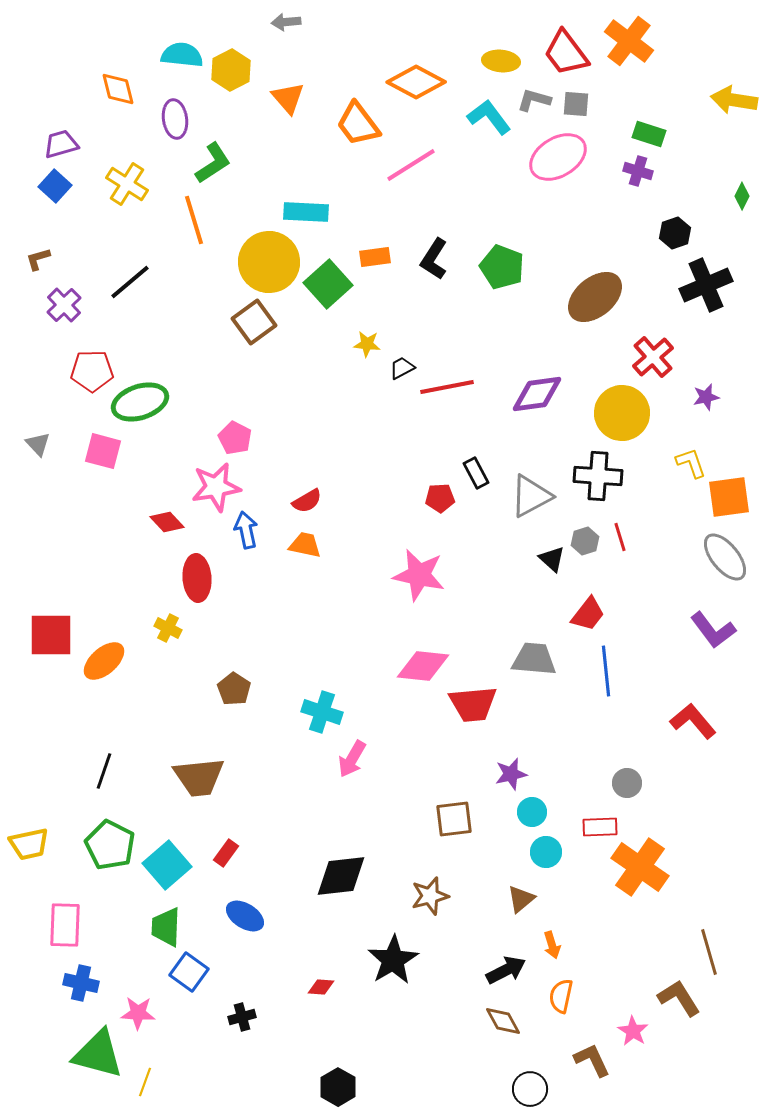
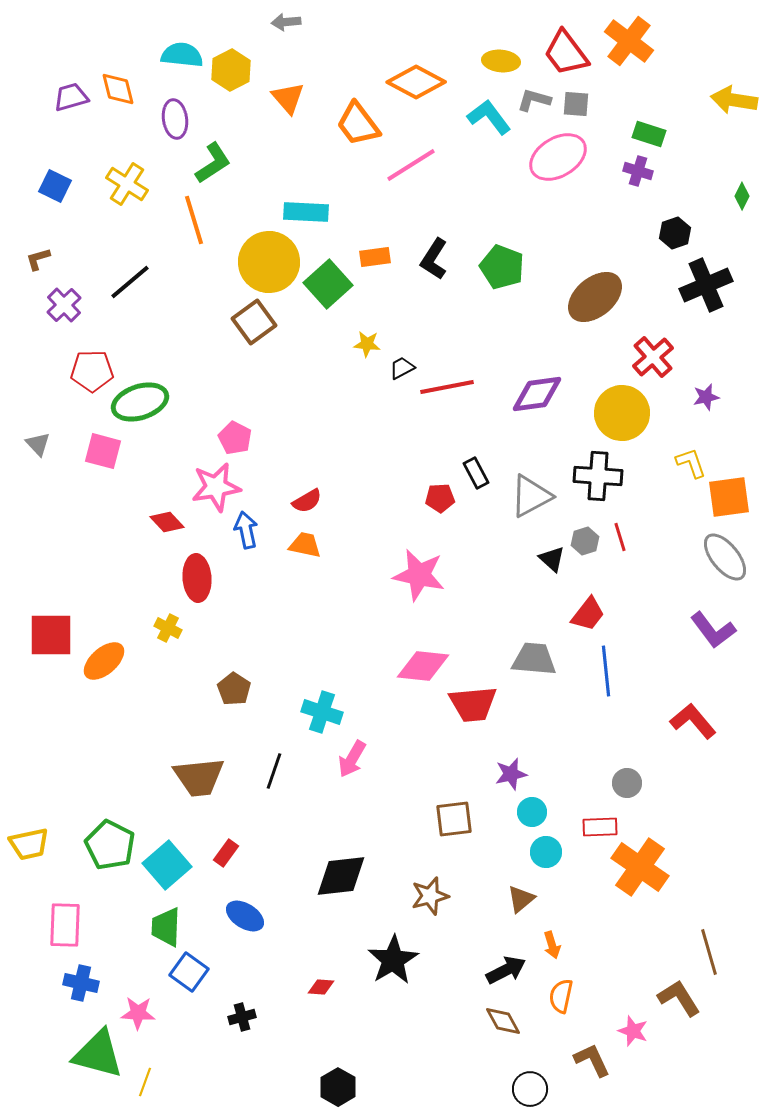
purple trapezoid at (61, 144): moved 10 px right, 47 px up
blue square at (55, 186): rotated 16 degrees counterclockwise
black line at (104, 771): moved 170 px right
pink star at (633, 1031): rotated 12 degrees counterclockwise
